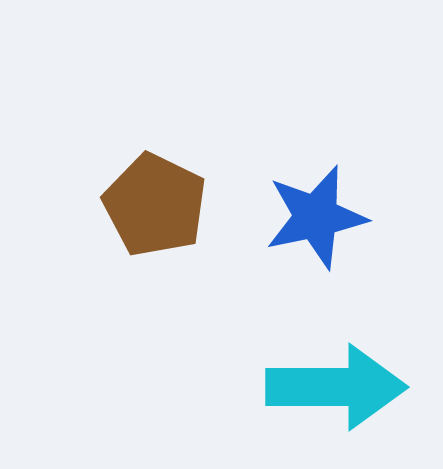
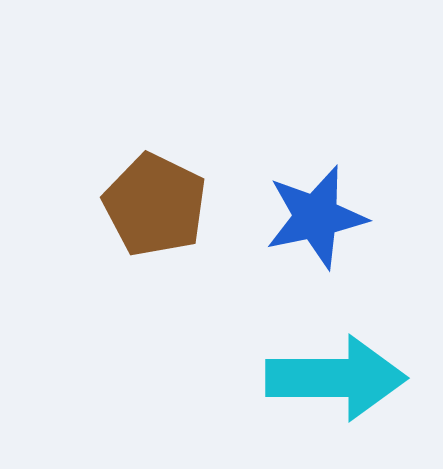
cyan arrow: moved 9 px up
